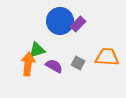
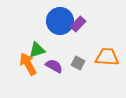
orange arrow: rotated 35 degrees counterclockwise
